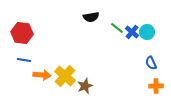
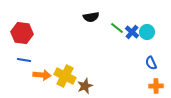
yellow cross: rotated 15 degrees counterclockwise
